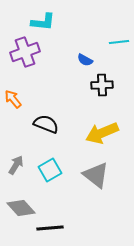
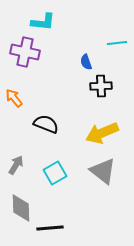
cyan line: moved 2 px left, 1 px down
purple cross: rotated 32 degrees clockwise
blue semicircle: moved 1 px right, 2 px down; rotated 42 degrees clockwise
black cross: moved 1 px left, 1 px down
orange arrow: moved 1 px right, 1 px up
cyan square: moved 5 px right, 3 px down
gray triangle: moved 7 px right, 4 px up
gray diamond: rotated 40 degrees clockwise
